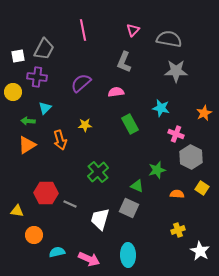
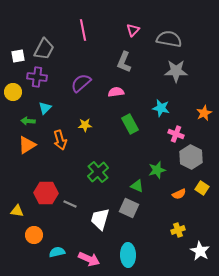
orange semicircle: moved 2 px right; rotated 152 degrees clockwise
